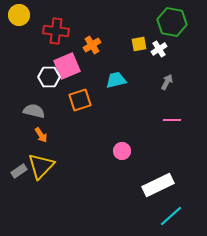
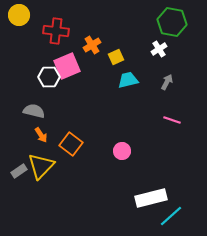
yellow square: moved 23 px left, 13 px down; rotated 14 degrees counterclockwise
cyan trapezoid: moved 12 px right
orange square: moved 9 px left, 44 px down; rotated 35 degrees counterclockwise
pink line: rotated 18 degrees clockwise
white rectangle: moved 7 px left, 13 px down; rotated 12 degrees clockwise
